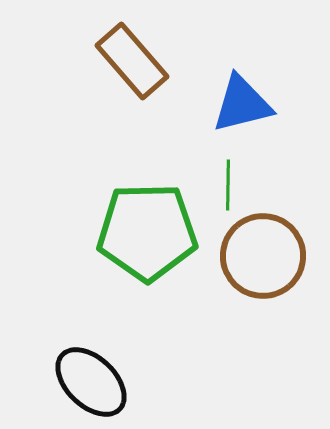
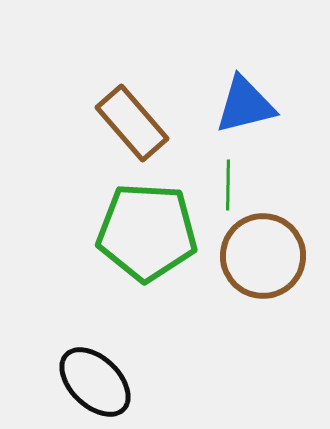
brown rectangle: moved 62 px down
blue triangle: moved 3 px right, 1 px down
green pentagon: rotated 4 degrees clockwise
black ellipse: moved 4 px right
